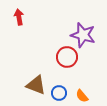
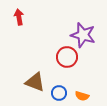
brown triangle: moved 1 px left, 3 px up
orange semicircle: rotated 32 degrees counterclockwise
